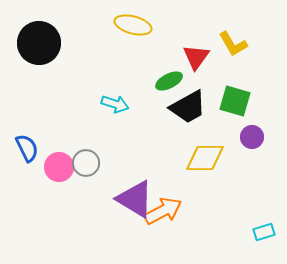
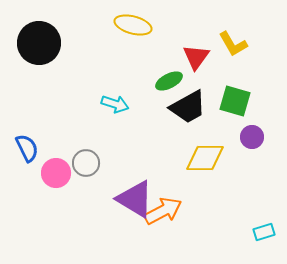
pink circle: moved 3 px left, 6 px down
